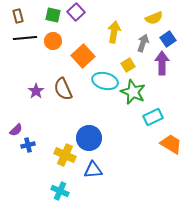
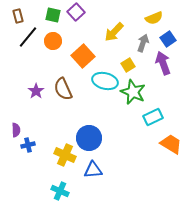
yellow arrow: rotated 145 degrees counterclockwise
black line: moved 3 px right, 1 px up; rotated 45 degrees counterclockwise
purple arrow: moved 1 px right; rotated 20 degrees counterclockwise
purple semicircle: rotated 48 degrees counterclockwise
